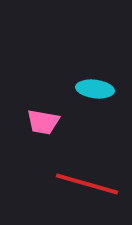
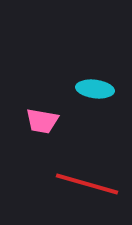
pink trapezoid: moved 1 px left, 1 px up
